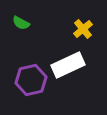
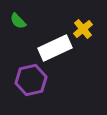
green semicircle: moved 3 px left, 2 px up; rotated 18 degrees clockwise
white rectangle: moved 13 px left, 17 px up
